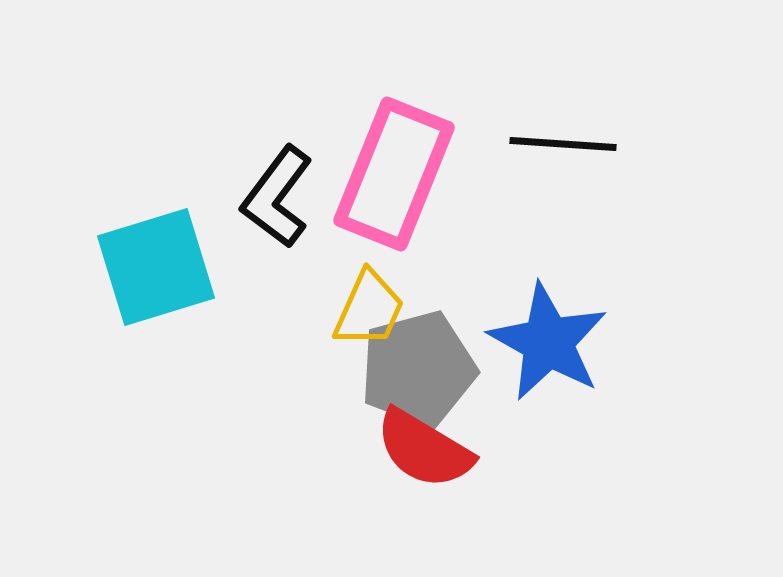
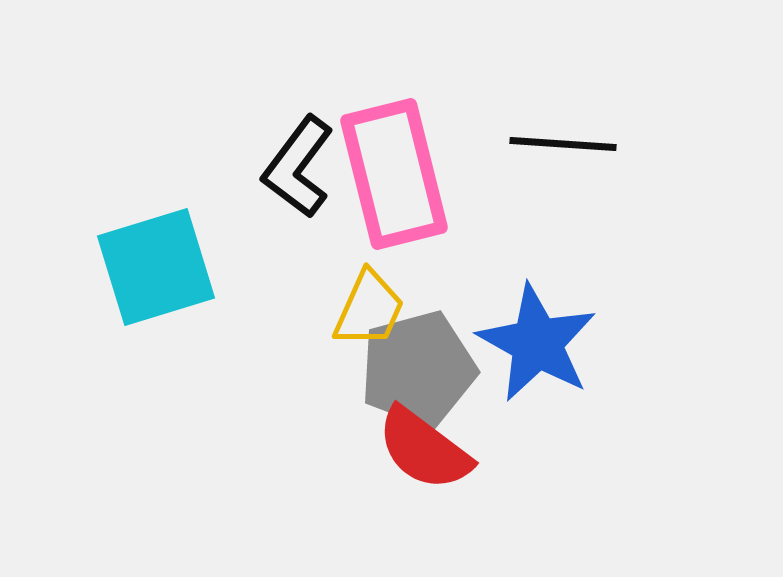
pink rectangle: rotated 36 degrees counterclockwise
black L-shape: moved 21 px right, 30 px up
blue star: moved 11 px left, 1 px down
red semicircle: rotated 6 degrees clockwise
